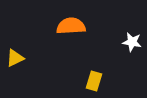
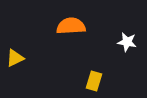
white star: moved 5 px left
